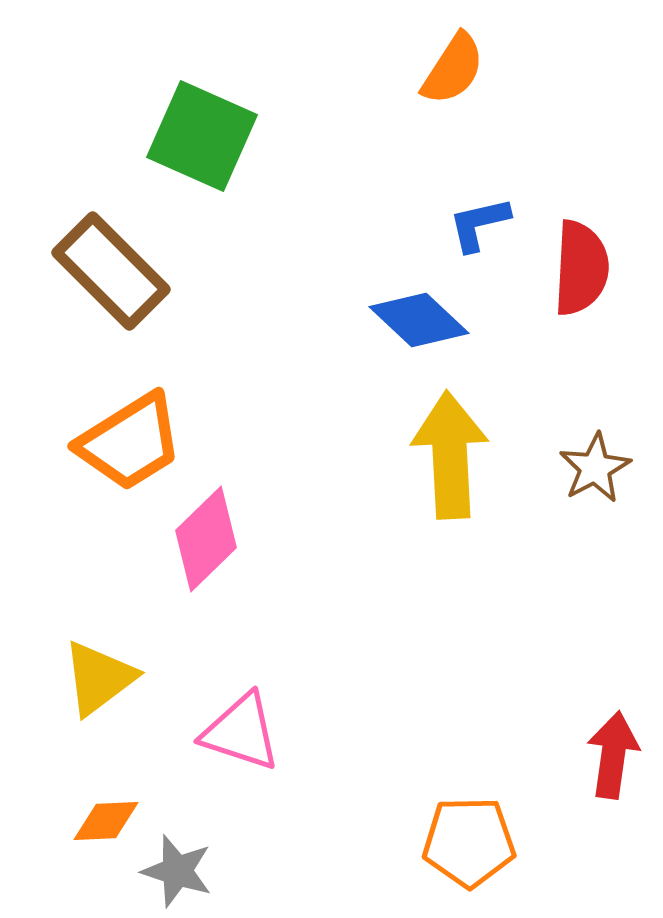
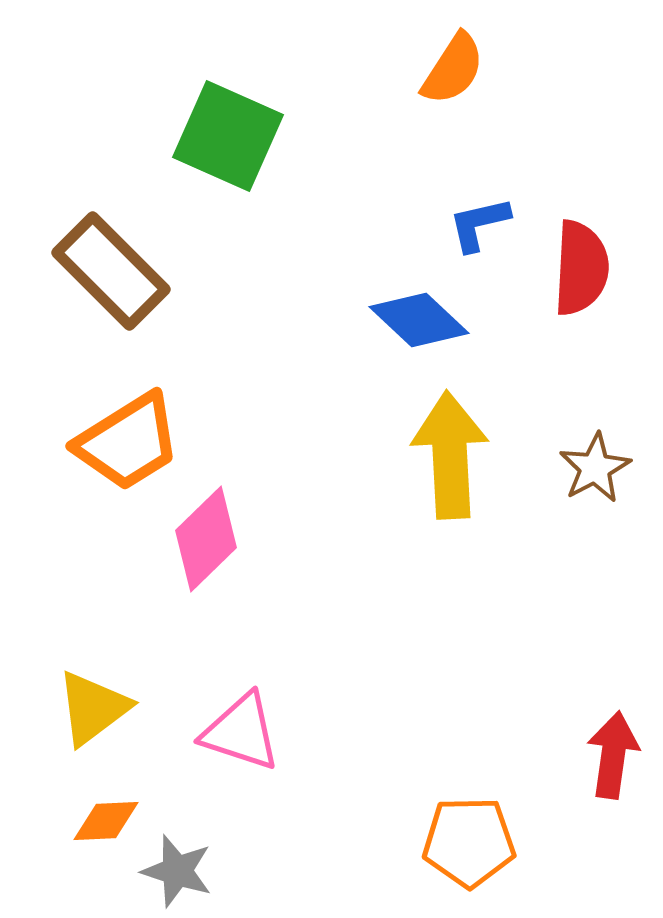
green square: moved 26 px right
orange trapezoid: moved 2 px left
yellow triangle: moved 6 px left, 30 px down
